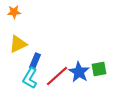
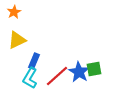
orange star: rotated 24 degrees counterclockwise
yellow triangle: moved 1 px left, 4 px up
blue rectangle: moved 1 px left
green square: moved 5 px left
